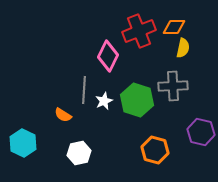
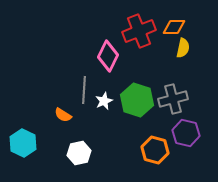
gray cross: moved 13 px down; rotated 12 degrees counterclockwise
purple hexagon: moved 15 px left, 1 px down
